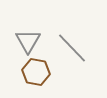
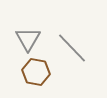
gray triangle: moved 2 px up
